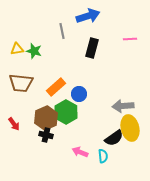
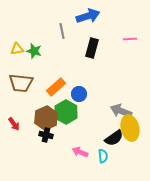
gray arrow: moved 2 px left, 5 px down; rotated 25 degrees clockwise
